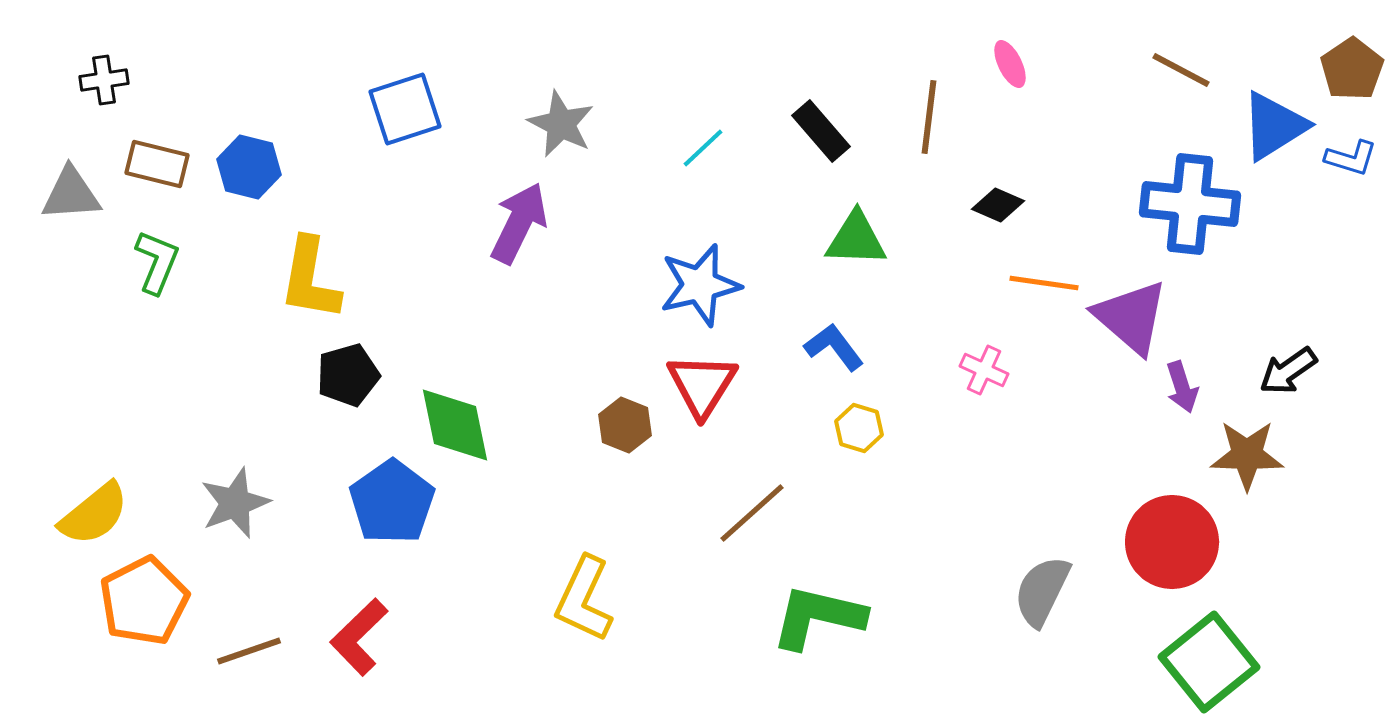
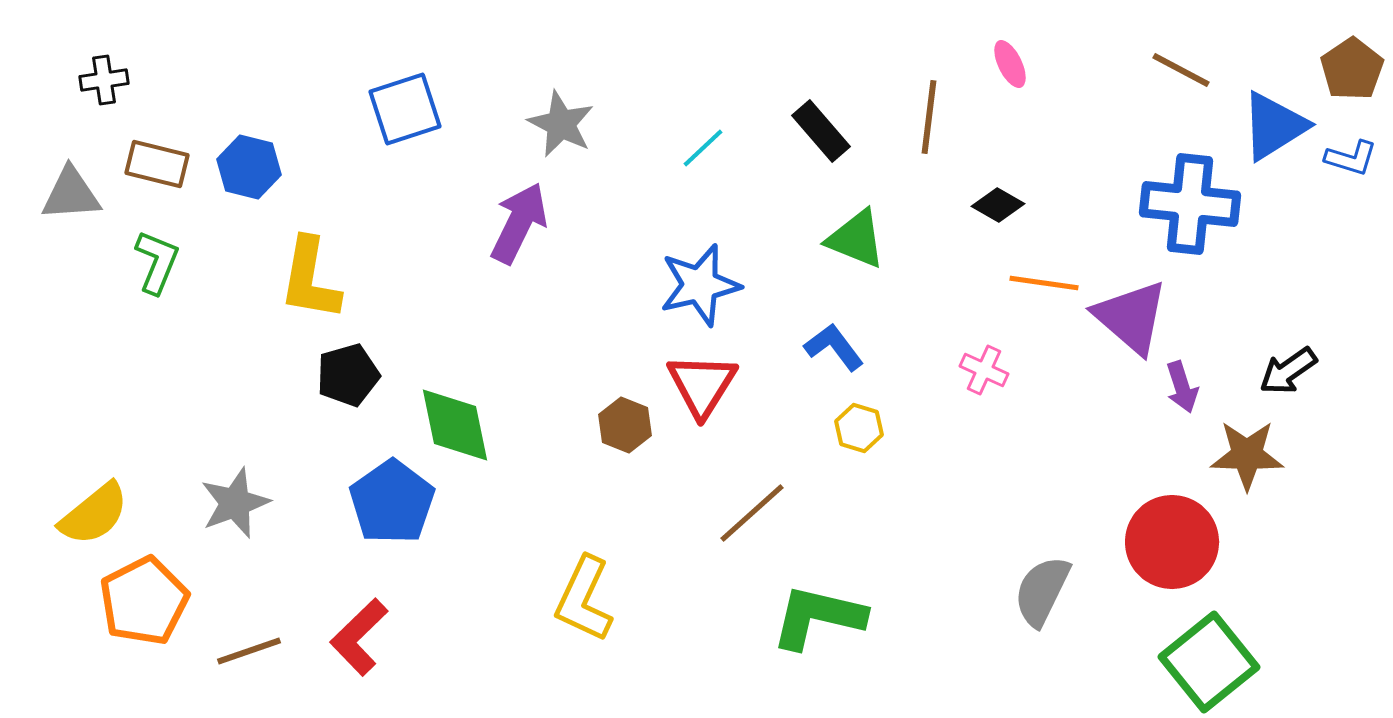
black diamond at (998, 205): rotated 6 degrees clockwise
green triangle at (856, 239): rotated 20 degrees clockwise
